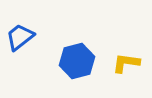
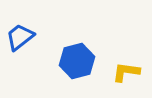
yellow L-shape: moved 9 px down
